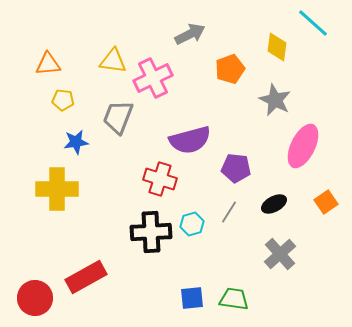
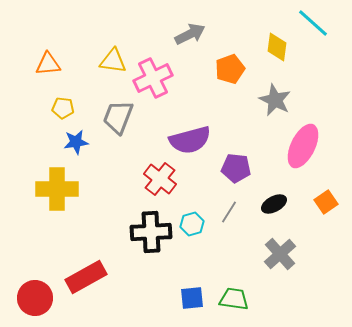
yellow pentagon: moved 8 px down
red cross: rotated 20 degrees clockwise
